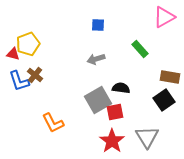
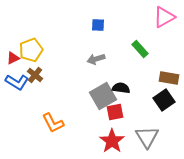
yellow pentagon: moved 3 px right, 6 px down
red triangle: moved 4 px down; rotated 40 degrees counterclockwise
brown rectangle: moved 1 px left, 1 px down
blue L-shape: moved 2 px left, 1 px down; rotated 40 degrees counterclockwise
gray square: moved 5 px right, 4 px up
